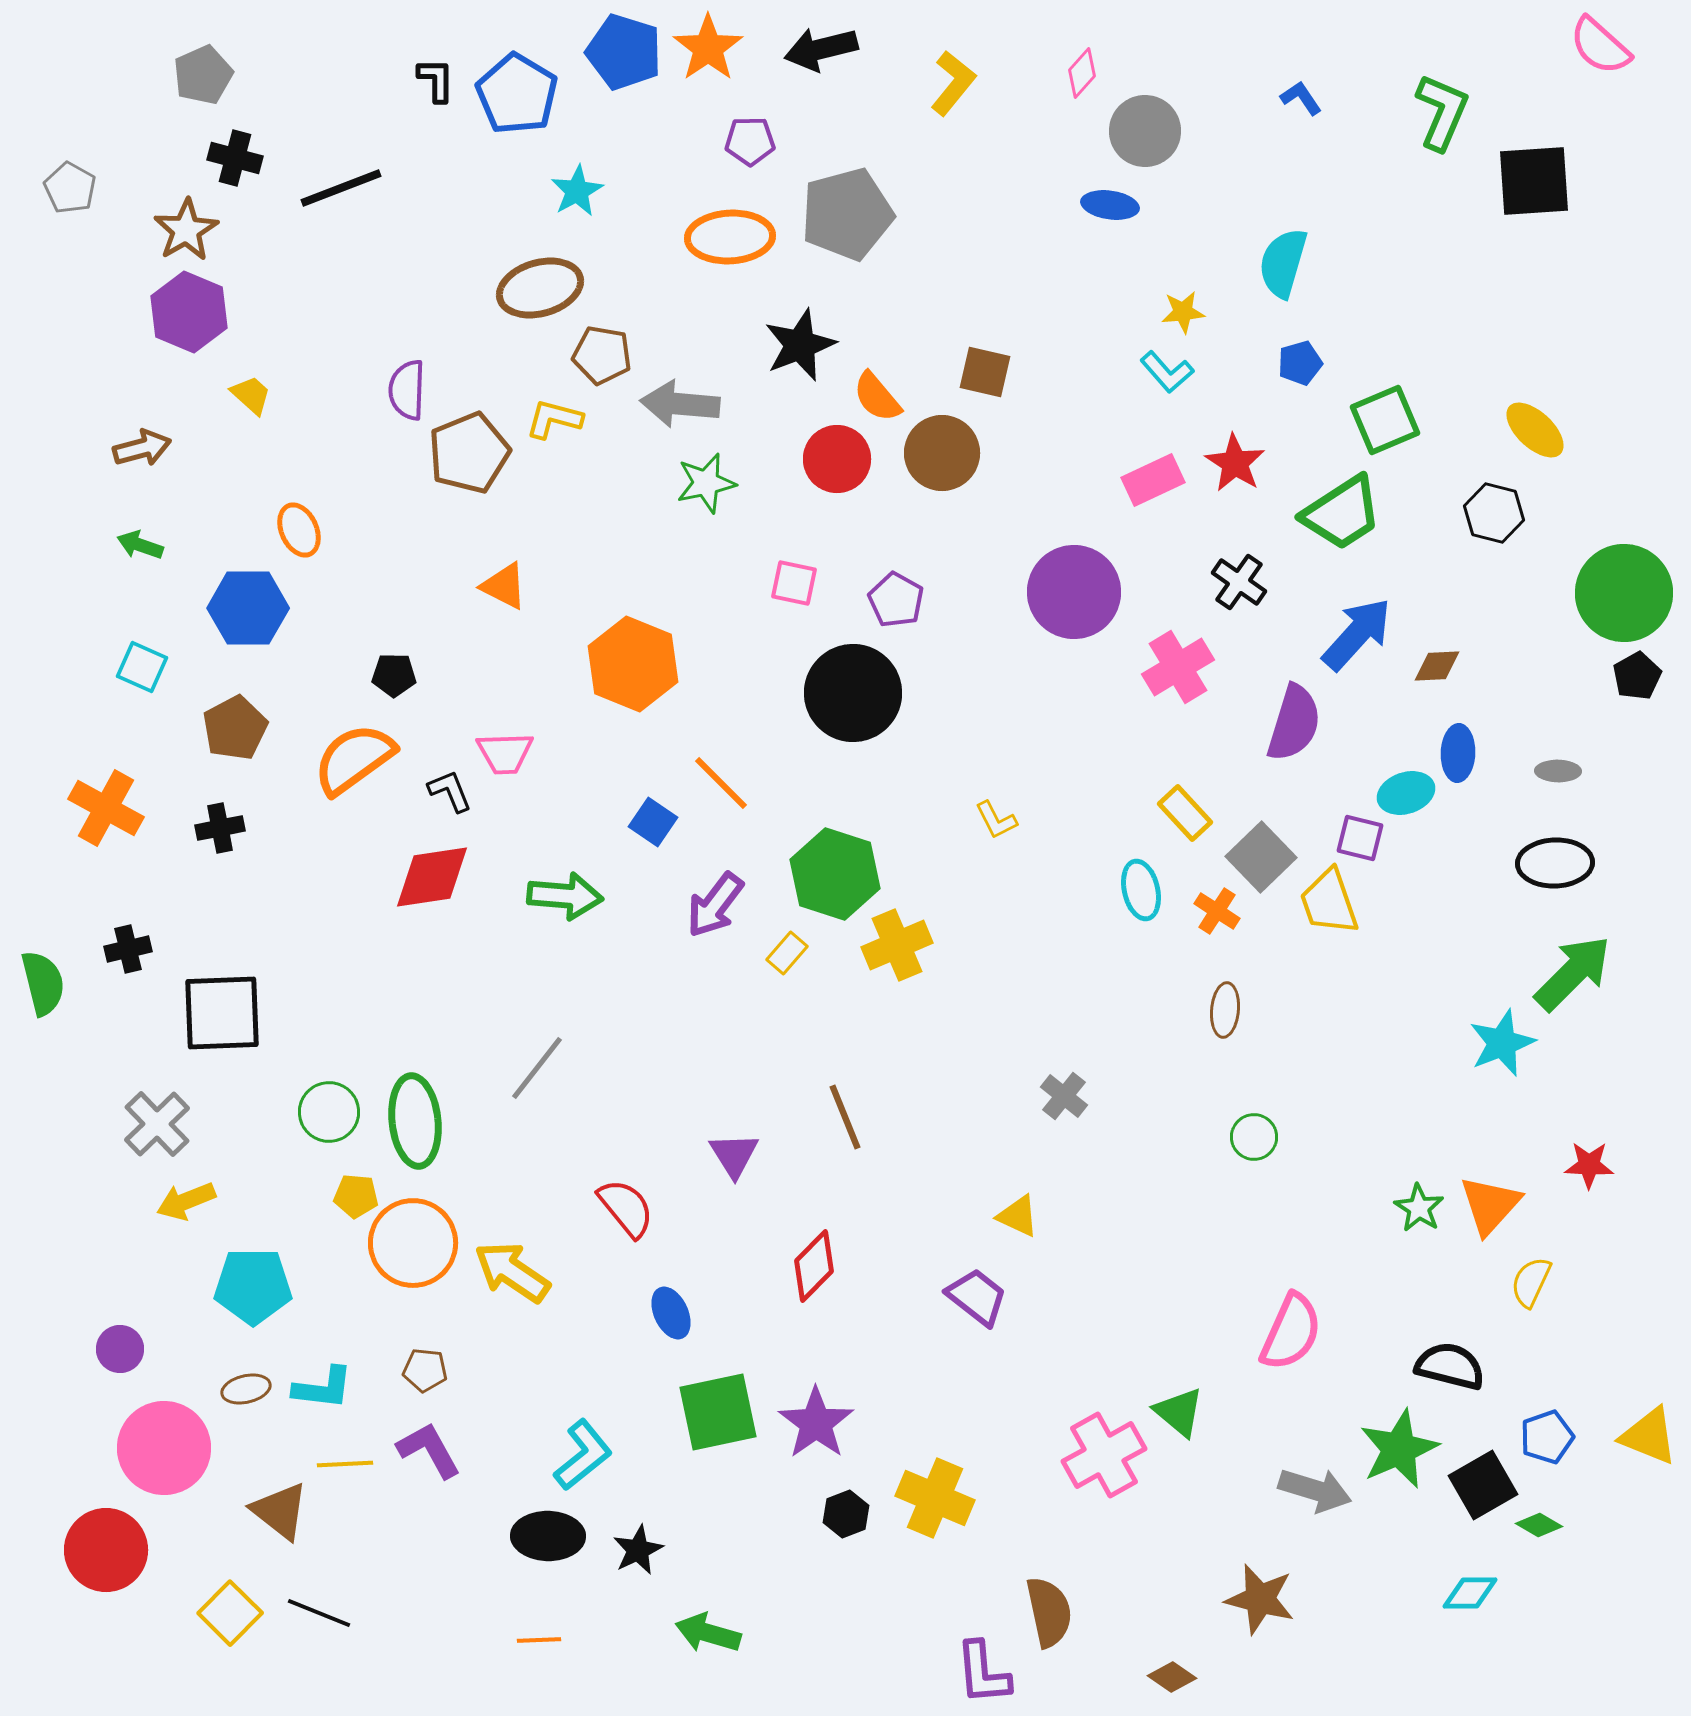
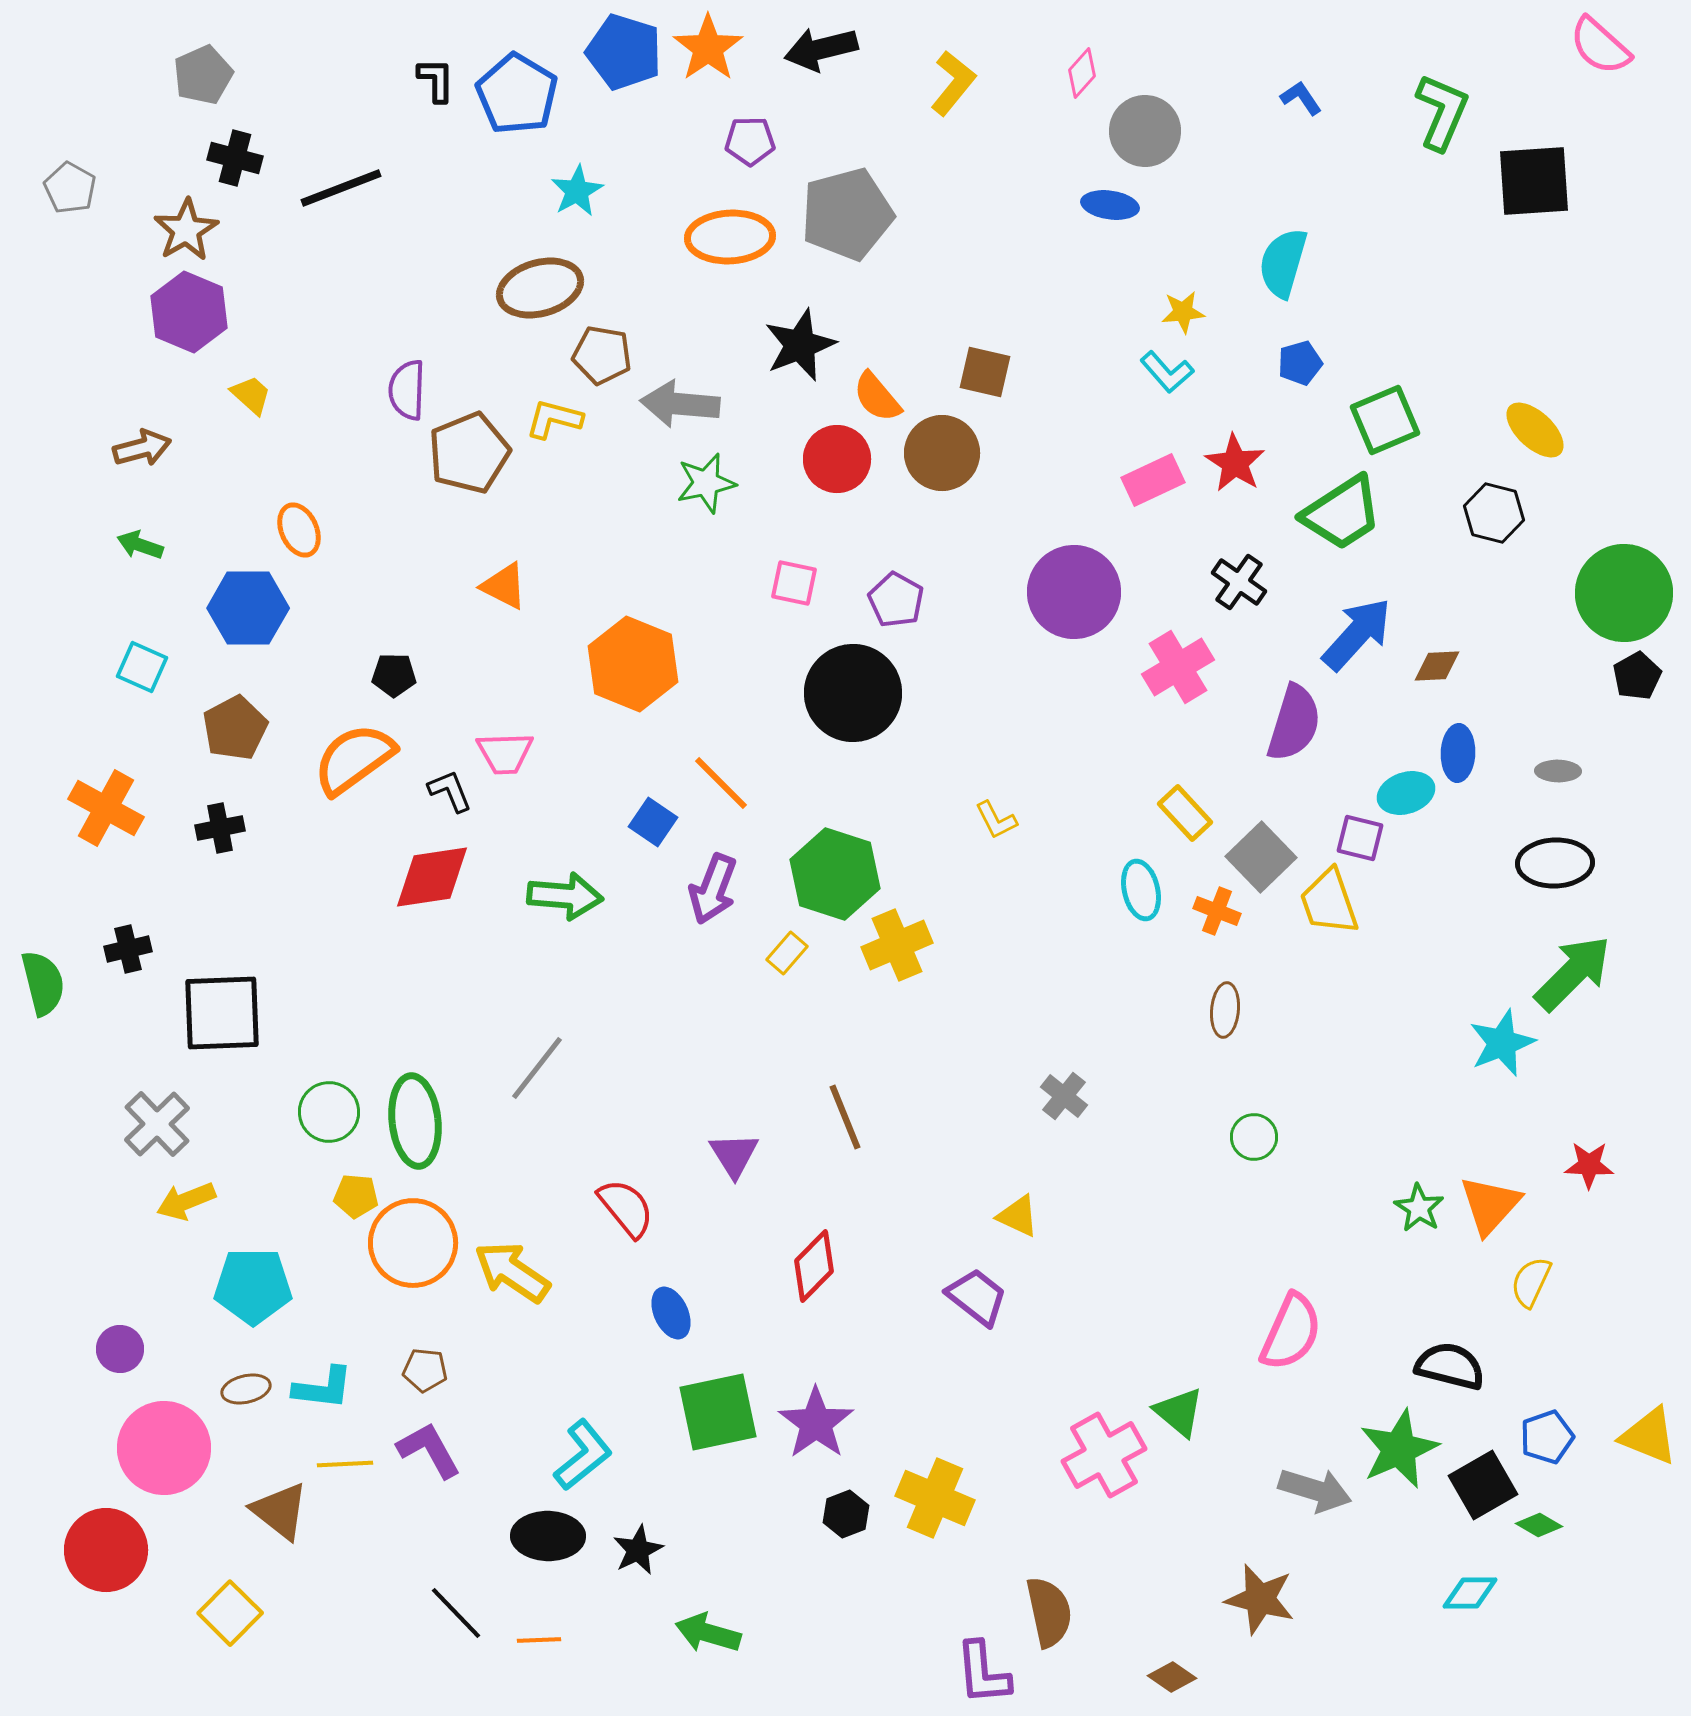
purple arrow at (715, 905): moved 2 px left, 16 px up; rotated 16 degrees counterclockwise
orange cross at (1217, 911): rotated 12 degrees counterclockwise
black line at (319, 1613): moved 137 px right; rotated 24 degrees clockwise
